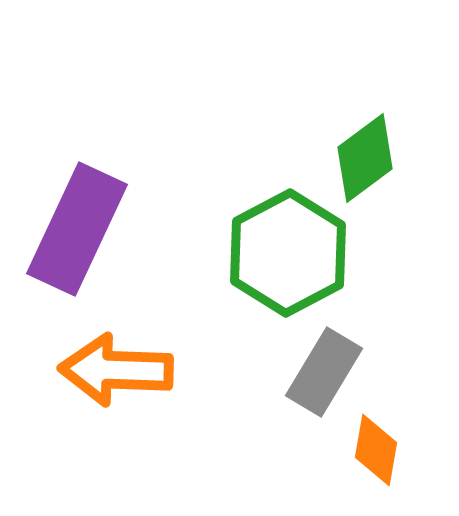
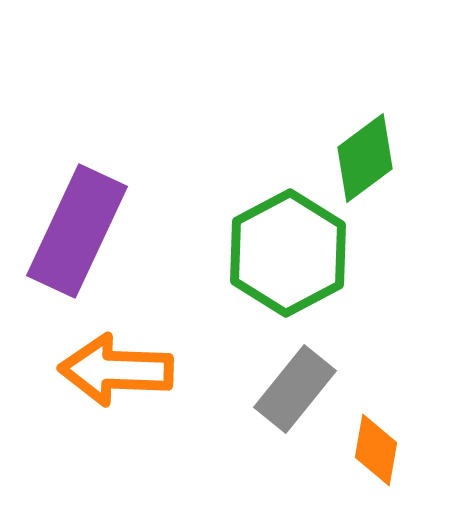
purple rectangle: moved 2 px down
gray rectangle: moved 29 px left, 17 px down; rotated 8 degrees clockwise
